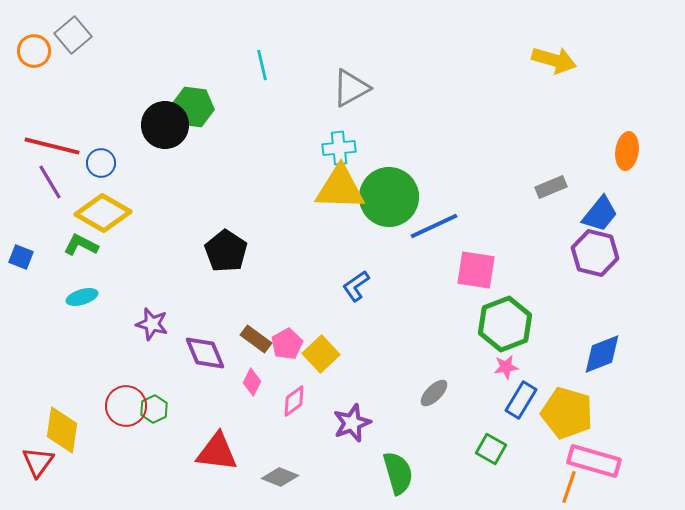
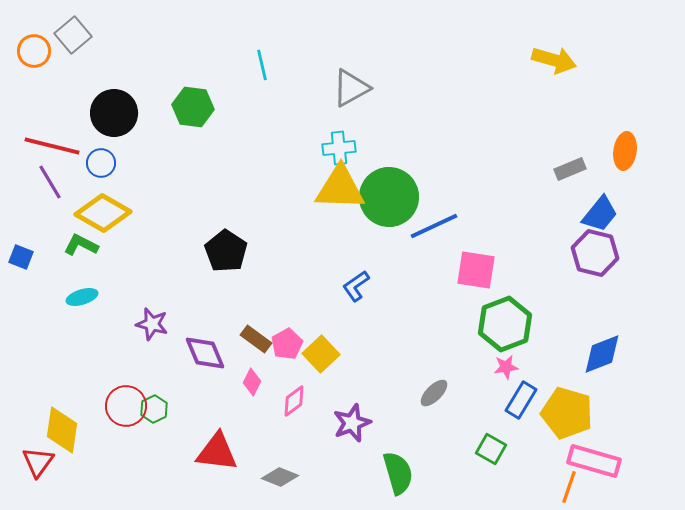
black circle at (165, 125): moved 51 px left, 12 px up
orange ellipse at (627, 151): moved 2 px left
gray rectangle at (551, 187): moved 19 px right, 18 px up
